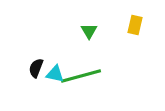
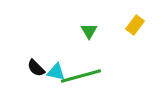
yellow rectangle: rotated 24 degrees clockwise
black semicircle: rotated 66 degrees counterclockwise
cyan triangle: moved 1 px right, 2 px up
